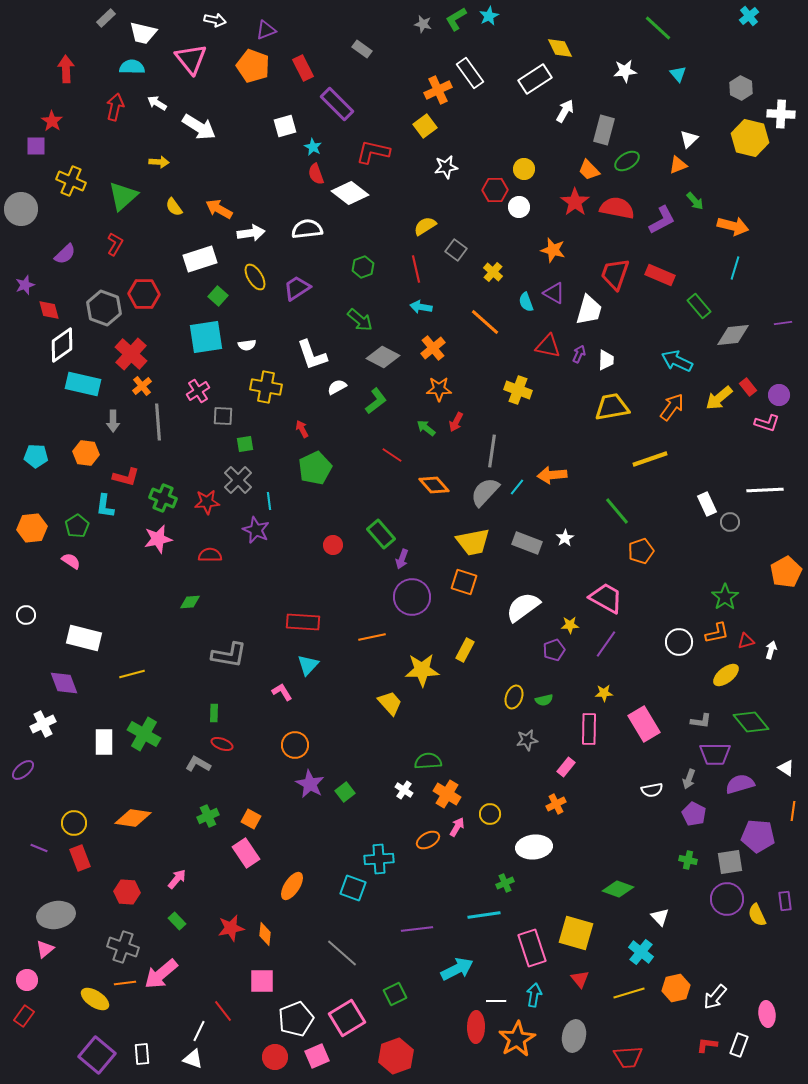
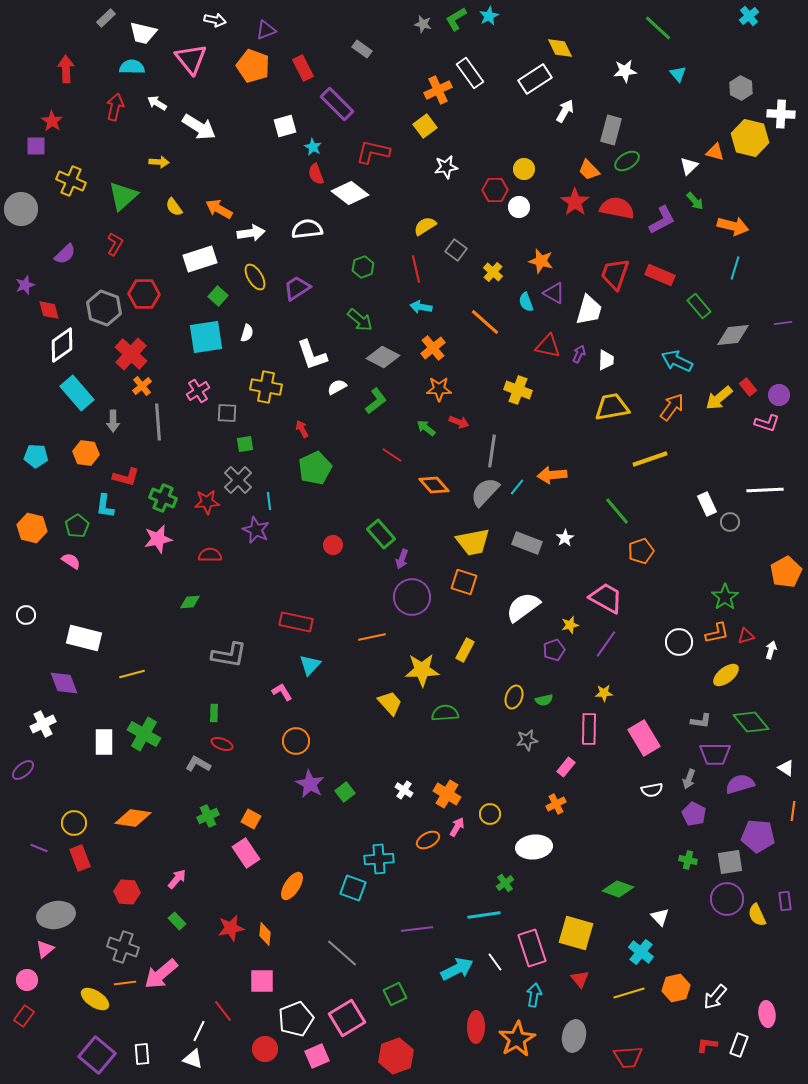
gray rectangle at (604, 130): moved 7 px right
white triangle at (689, 139): moved 27 px down
orange triangle at (678, 165): moved 37 px right, 13 px up; rotated 36 degrees clockwise
orange star at (553, 250): moved 12 px left, 11 px down
white semicircle at (247, 345): moved 12 px up; rotated 66 degrees counterclockwise
cyan rectangle at (83, 384): moved 6 px left, 9 px down; rotated 36 degrees clockwise
gray square at (223, 416): moved 4 px right, 3 px up
red arrow at (456, 422): moved 3 px right; rotated 96 degrees counterclockwise
orange hexagon at (32, 528): rotated 20 degrees clockwise
red rectangle at (303, 622): moved 7 px left; rotated 8 degrees clockwise
yellow star at (570, 625): rotated 12 degrees counterclockwise
red triangle at (746, 641): moved 5 px up
cyan triangle at (308, 665): moved 2 px right
pink rectangle at (644, 724): moved 14 px down
orange circle at (295, 745): moved 1 px right, 4 px up
green semicircle at (428, 761): moved 17 px right, 48 px up
green cross at (505, 883): rotated 12 degrees counterclockwise
white line at (496, 1001): moved 1 px left, 39 px up; rotated 54 degrees clockwise
red circle at (275, 1057): moved 10 px left, 8 px up
